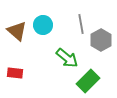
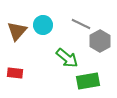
gray line: rotated 54 degrees counterclockwise
brown triangle: rotated 30 degrees clockwise
gray hexagon: moved 1 px left, 1 px down
green rectangle: rotated 35 degrees clockwise
